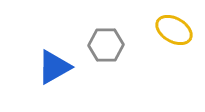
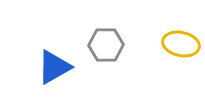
yellow ellipse: moved 7 px right, 14 px down; rotated 18 degrees counterclockwise
